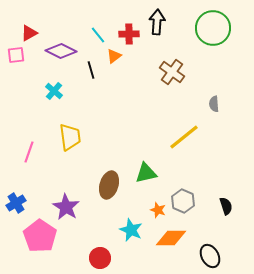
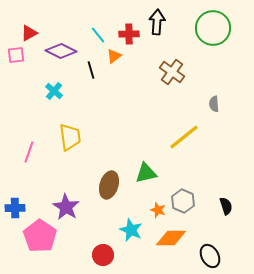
blue cross: moved 1 px left, 5 px down; rotated 30 degrees clockwise
red circle: moved 3 px right, 3 px up
